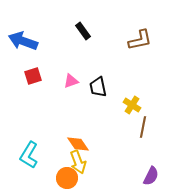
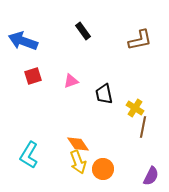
black trapezoid: moved 6 px right, 7 px down
yellow cross: moved 3 px right, 3 px down
orange circle: moved 36 px right, 9 px up
